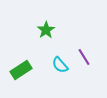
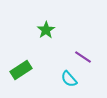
purple line: moved 1 px left; rotated 24 degrees counterclockwise
cyan semicircle: moved 9 px right, 14 px down
